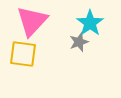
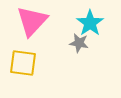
gray star: moved 1 px down; rotated 30 degrees clockwise
yellow square: moved 9 px down
